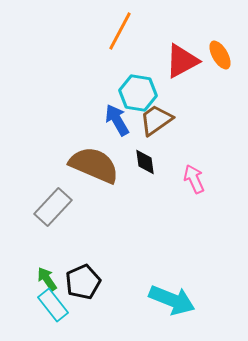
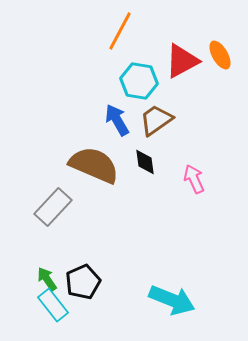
cyan hexagon: moved 1 px right, 12 px up
